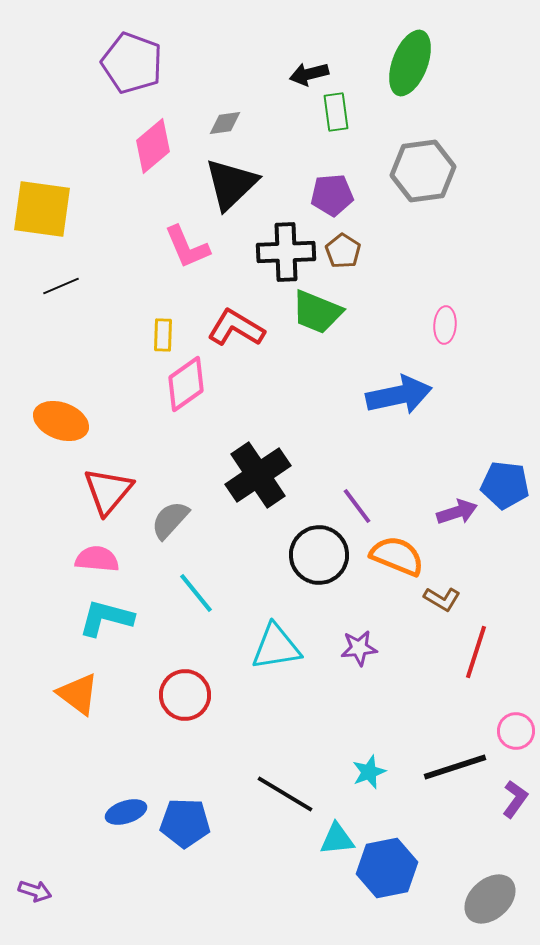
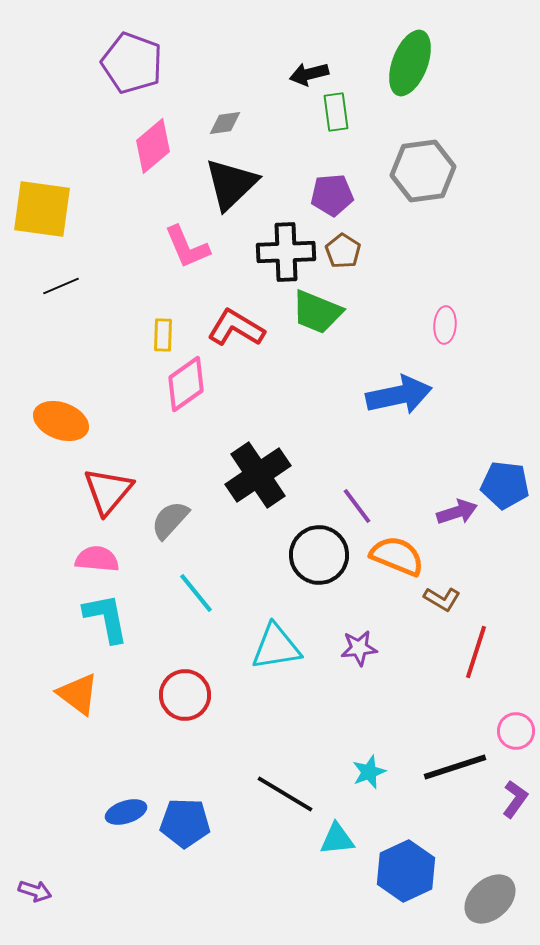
cyan L-shape at (106, 618): rotated 64 degrees clockwise
blue hexagon at (387, 868): moved 19 px right, 3 px down; rotated 14 degrees counterclockwise
